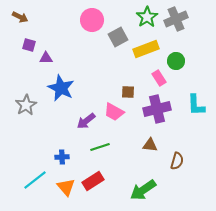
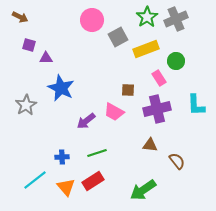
brown square: moved 2 px up
green line: moved 3 px left, 6 px down
brown semicircle: rotated 54 degrees counterclockwise
